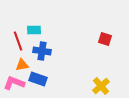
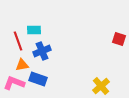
red square: moved 14 px right
blue cross: rotated 30 degrees counterclockwise
